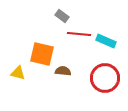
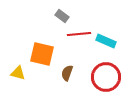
red line: rotated 10 degrees counterclockwise
brown semicircle: moved 4 px right, 2 px down; rotated 77 degrees counterclockwise
red circle: moved 1 px right, 1 px up
